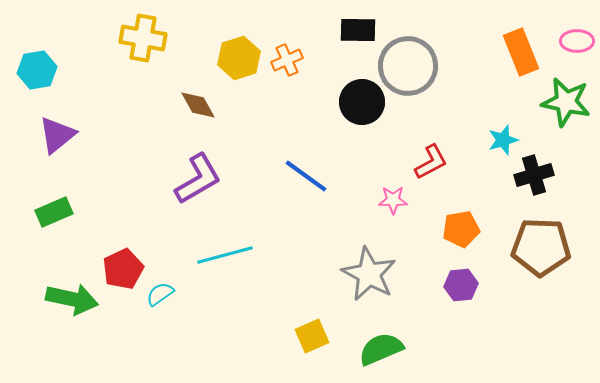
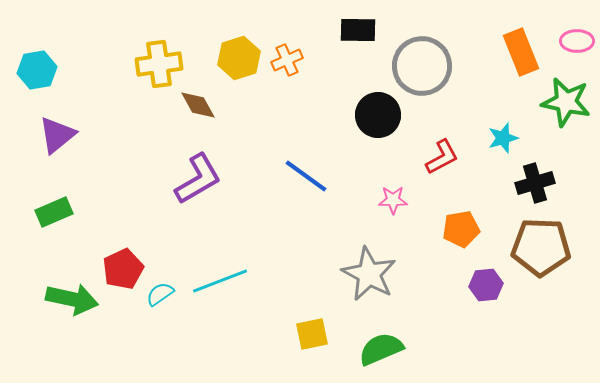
yellow cross: moved 16 px right, 26 px down; rotated 18 degrees counterclockwise
gray circle: moved 14 px right
black circle: moved 16 px right, 13 px down
cyan star: moved 2 px up
red L-shape: moved 11 px right, 5 px up
black cross: moved 1 px right, 8 px down
cyan line: moved 5 px left, 26 px down; rotated 6 degrees counterclockwise
purple hexagon: moved 25 px right
yellow square: moved 2 px up; rotated 12 degrees clockwise
